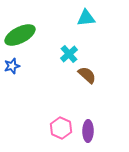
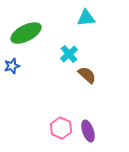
green ellipse: moved 6 px right, 2 px up
purple ellipse: rotated 20 degrees counterclockwise
